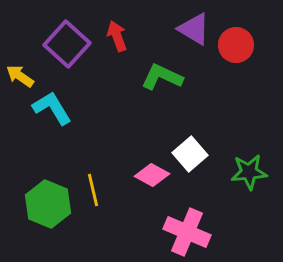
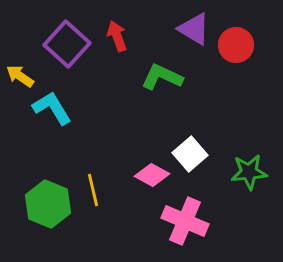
pink cross: moved 2 px left, 11 px up
